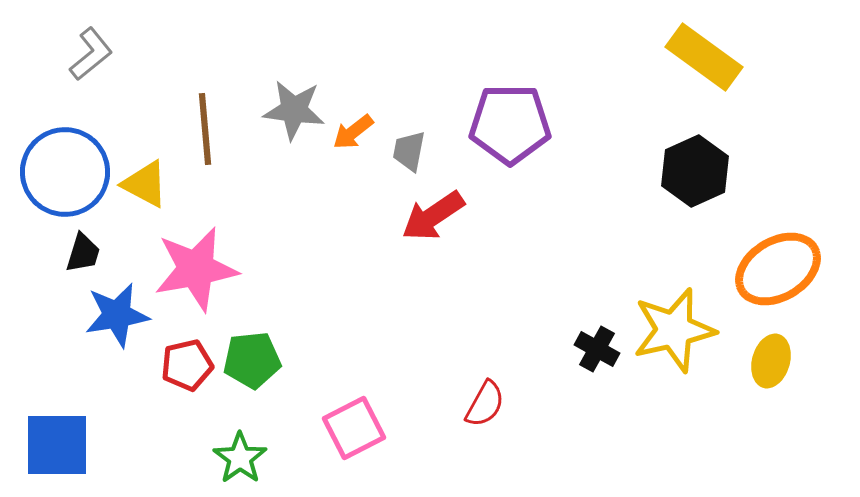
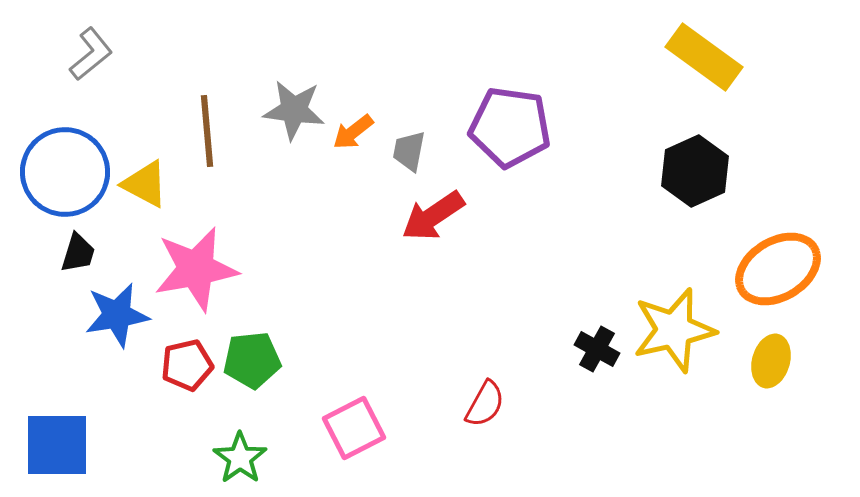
purple pentagon: moved 3 px down; rotated 8 degrees clockwise
brown line: moved 2 px right, 2 px down
black trapezoid: moved 5 px left
